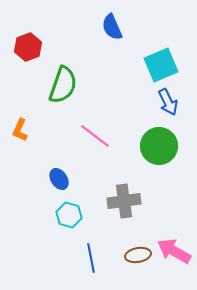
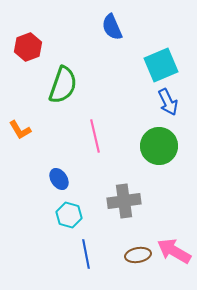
orange L-shape: rotated 55 degrees counterclockwise
pink line: rotated 40 degrees clockwise
blue line: moved 5 px left, 4 px up
